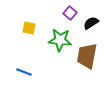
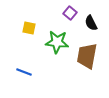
black semicircle: rotated 84 degrees counterclockwise
green star: moved 3 px left, 2 px down
